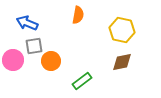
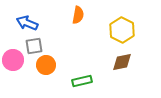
yellow hexagon: rotated 15 degrees clockwise
orange circle: moved 5 px left, 4 px down
green rectangle: rotated 24 degrees clockwise
